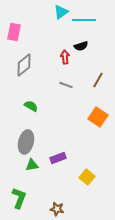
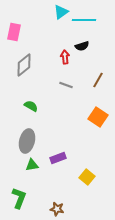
black semicircle: moved 1 px right
gray ellipse: moved 1 px right, 1 px up
